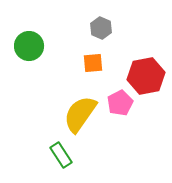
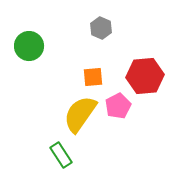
orange square: moved 14 px down
red hexagon: moved 1 px left; rotated 6 degrees clockwise
pink pentagon: moved 2 px left, 3 px down
